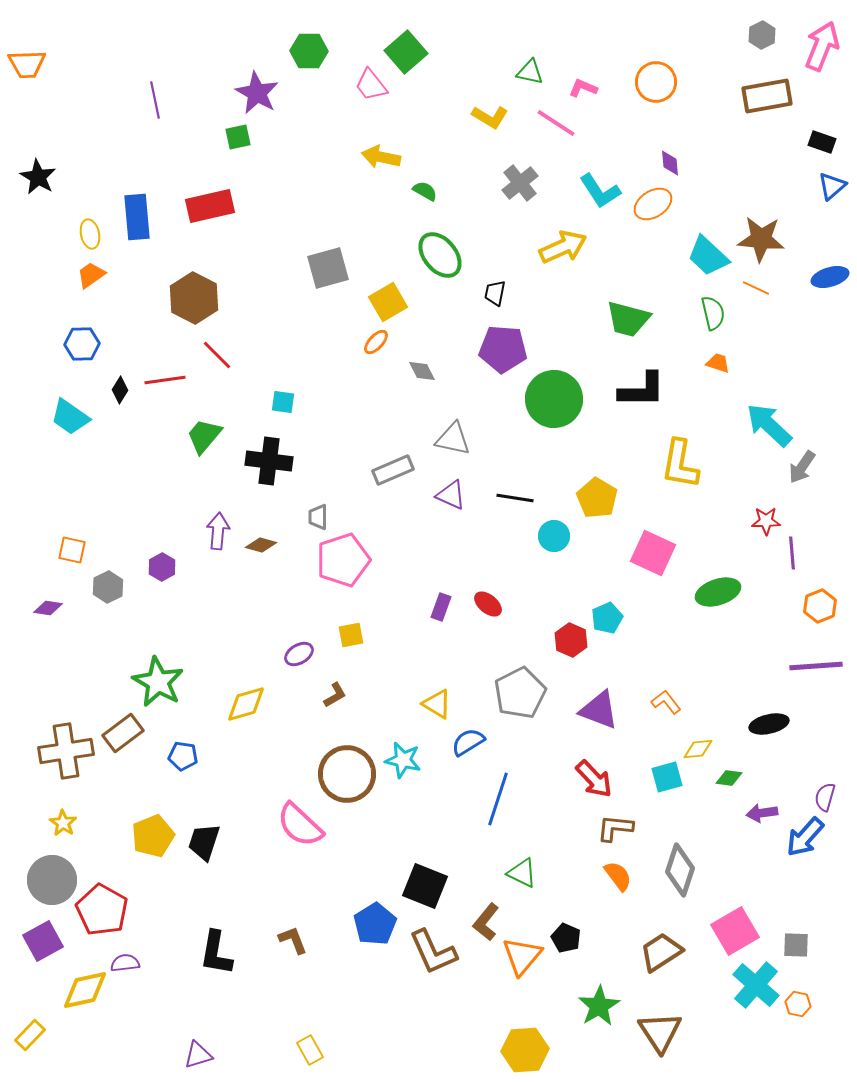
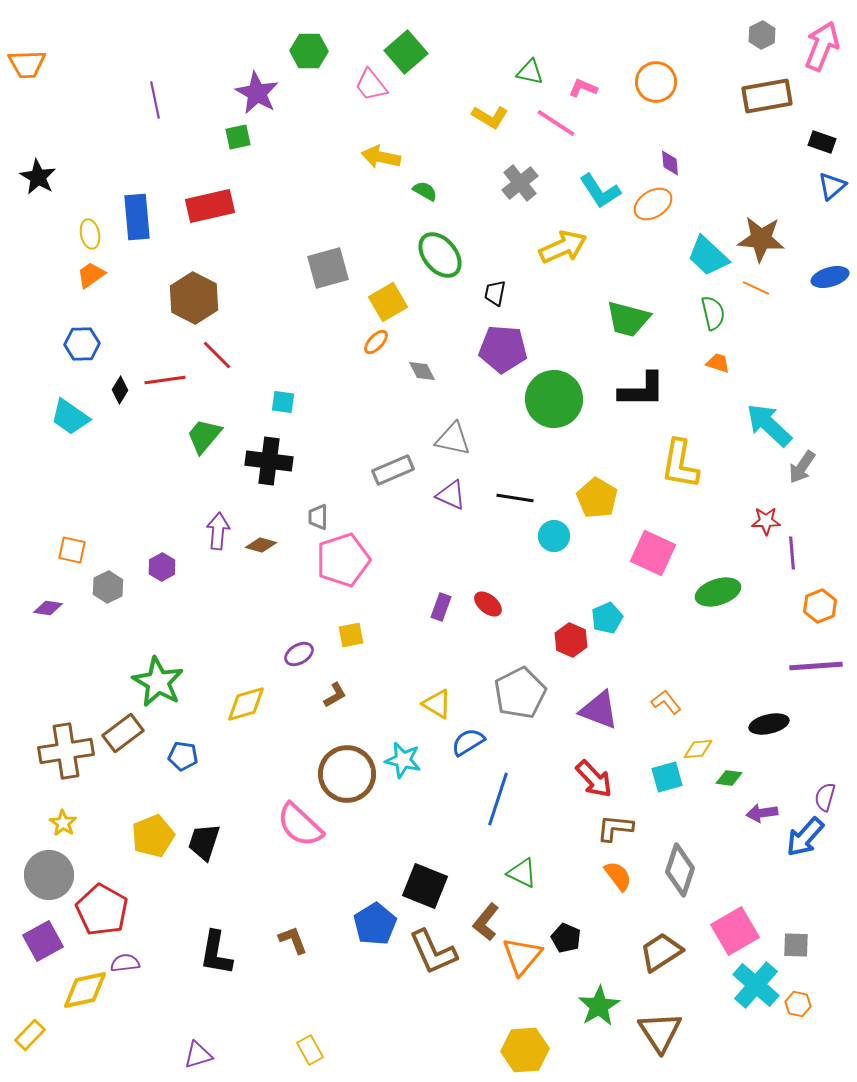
gray circle at (52, 880): moved 3 px left, 5 px up
